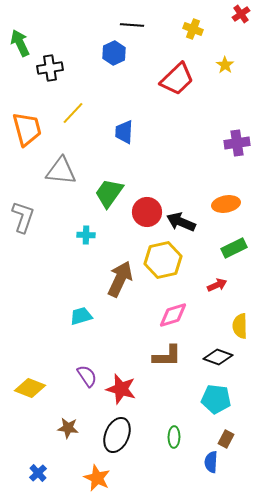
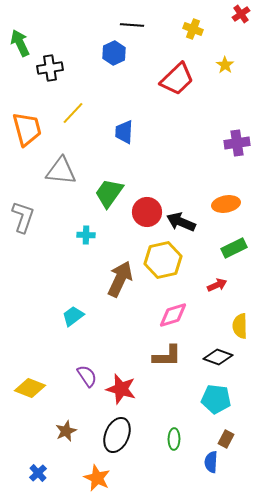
cyan trapezoid: moved 8 px left; rotated 20 degrees counterclockwise
brown star: moved 2 px left, 3 px down; rotated 30 degrees counterclockwise
green ellipse: moved 2 px down
